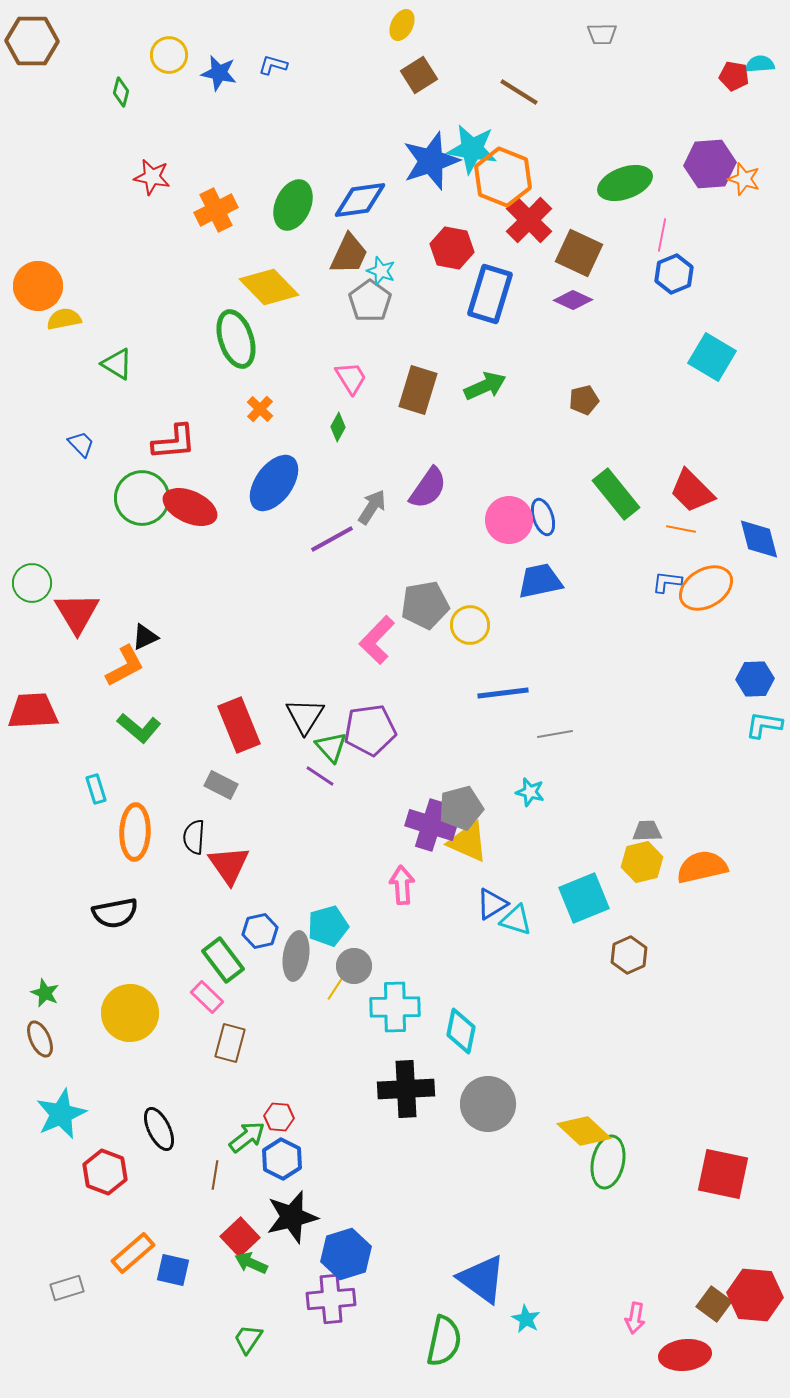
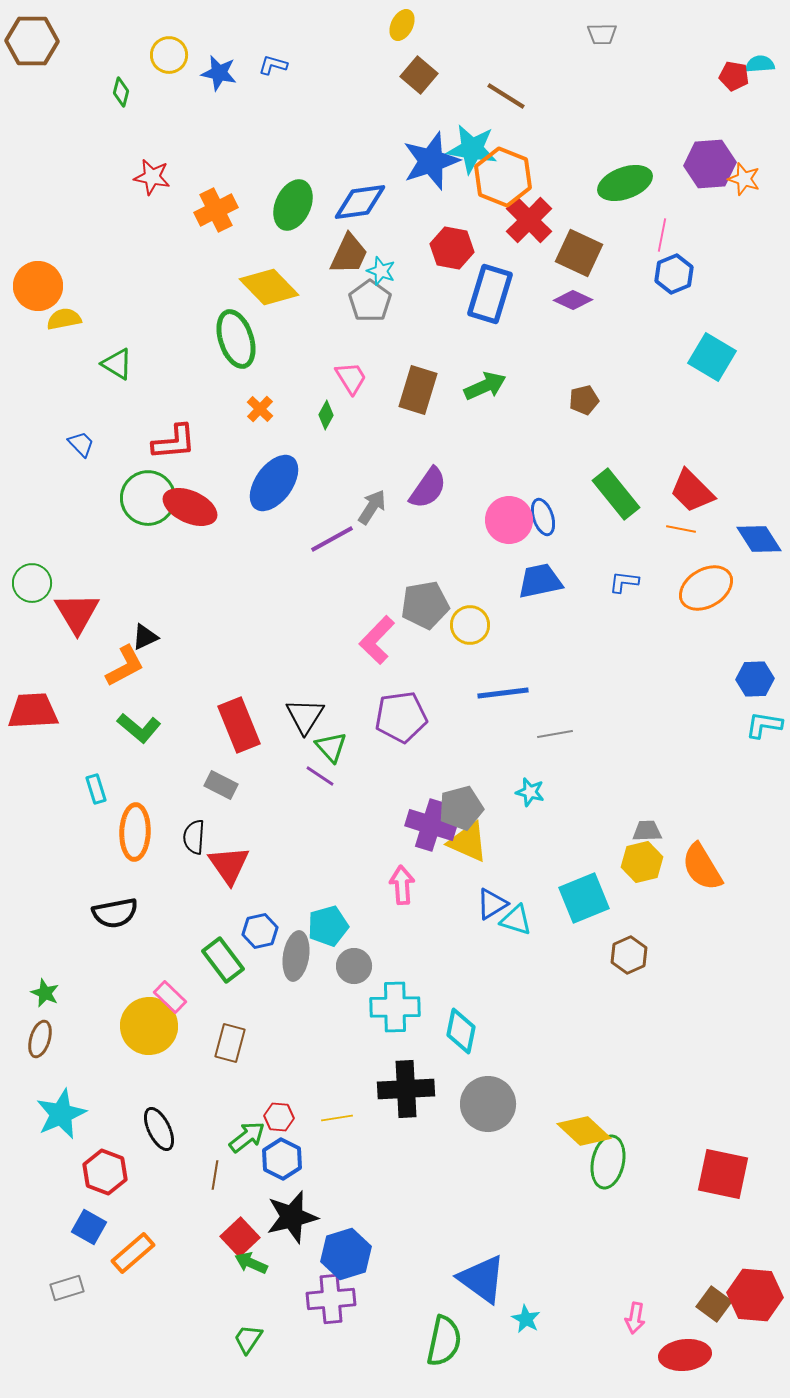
brown square at (419, 75): rotated 18 degrees counterclockwise
brown line at (519, 92): moved 13 px left, 4 px down
blue diamond at (360, 200): moved 2 px down
green diamond at (338, 427): moved 12 px left, 12 px up
green circle at (142, 498): moved 6 px right
blue diamond at (759, 539): rotated 18 degrees counterclockwise
blue L-shape at (667, 582): moved 43 px left
purple pentagon at (370, 730): moved 31 px right, 13 px up
orange semicircle at (702, 867): rotated 108 degrees counterclockwise
yellow line at (337, 986): moved 132 px down; rotated 48 degrees clockwise
pink rectangle at (207, 997): moved 37 px left
yellow circle at (130, 1013): moved 19 px right, 13 px down
brown ellipse at (40, 1039): rotated 42 degrees clockwise
blue square at (173, 1270): moved 84 px left, 43 px up; rotated 16 degrees clockwise
